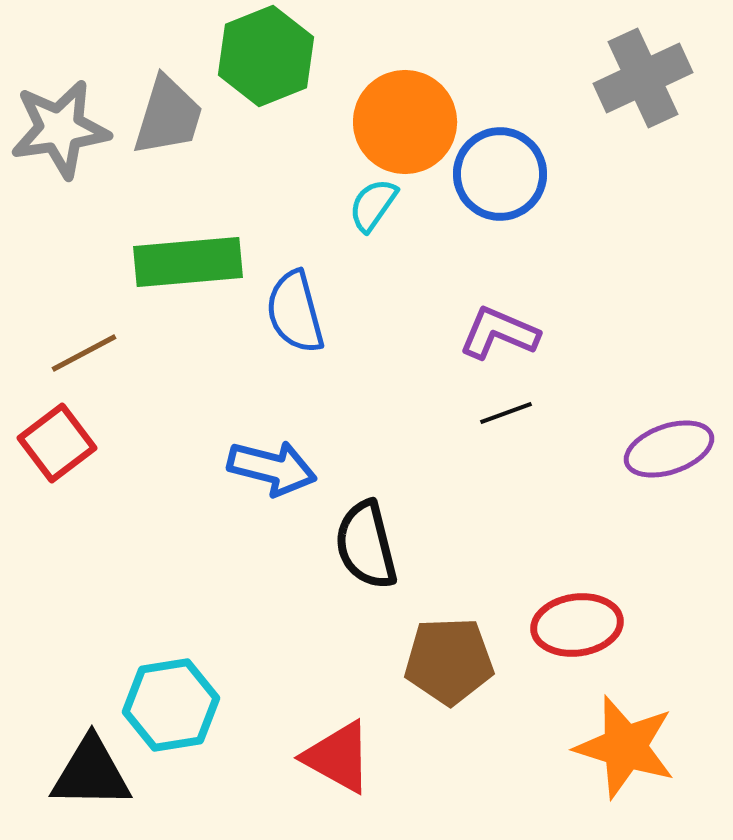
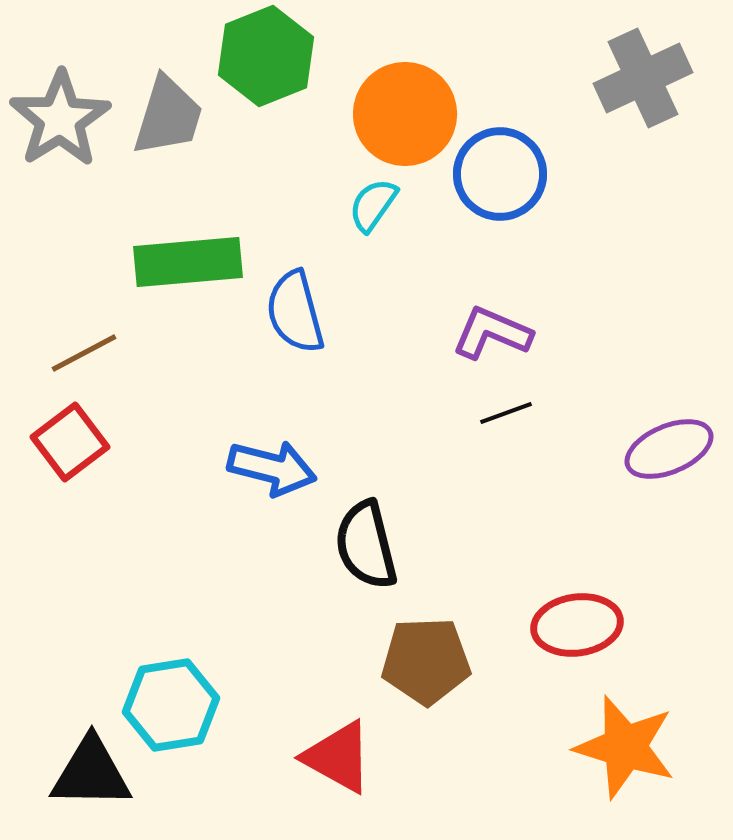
orange circle: moved 8 px up
gray star: moved 10 px up; rotated 24 degrees counterclockwise
purple L-shape: moved 7 px left
red square: moved 13 px right, 1 px up
purple ellipse: rotated 4 degrees counterclockwise
brown pentagon: moved 23 px left
